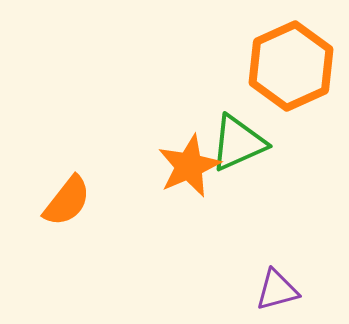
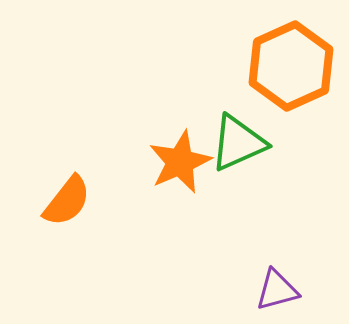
orange star: moved 9 px left, 4 px up
